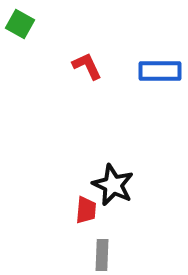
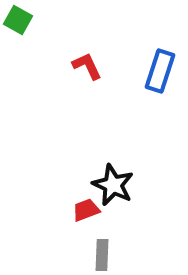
green square: moved 2 px left, 4 px up
blue rectangle: rotated 72 degrees counterclockwise
red trapezoid: rotated 116 degrees counterclockwise
